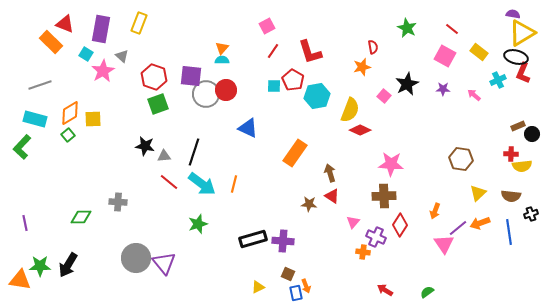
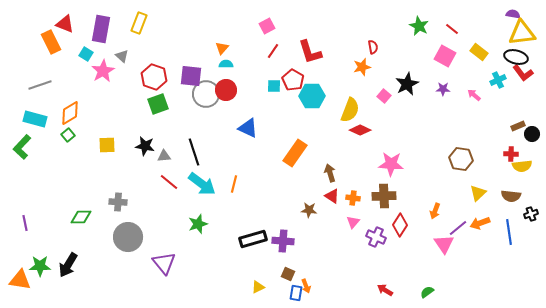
green star at (407, 28): moved 12 px right, 2 px up
yellow triangle at (522, 33): rotated 24 degrees clockwise
orange rectangle at (51, 42): rotated 20 degrees clockwise
cyan semicircle at (222, 60): moved 4 px right, 4 px down
red L-shape at (523, 73): rotated 60 degrees counterclockwise
cyan hexagon at (317, 96): moved 5 px left; rotated 10 degrees clockwise
yellow square at (93, 119): moved 14 px right, 26 px down
black line at (194, 152): rotated 36 degrees counterclockwise
brown star at (309, 204): moved 6 px down
orange cross at (363, 252): moved 10 px left, 54 px up
gray circle at (136, 258): moved 8 px left, 21 px up
blue rectangle at (296, 293): rotated 21 degrees clockwise
